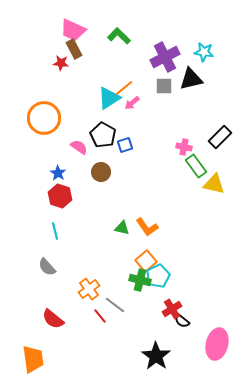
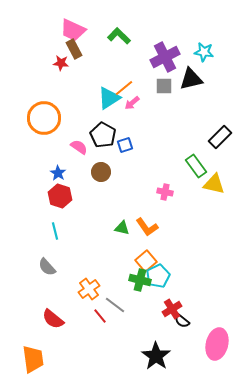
pink cross: moved 19 px left, 45 px down
